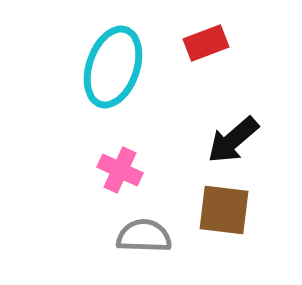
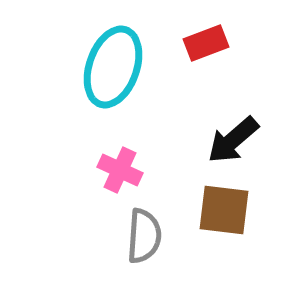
gray semicircle: rotated 92 degrees clockwise
